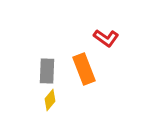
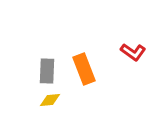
red L-shape: moved 27 px right, 14 px down
yellow diamond: rotated 45 degrees clockwise
